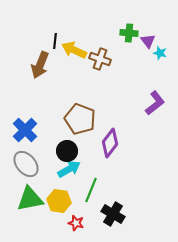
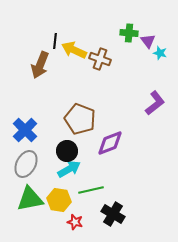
purple diamond: rotated 32 degrees clockwise
gray ellipse: rotated 68 degrees clockwise
green line: rotated 55 degrees clockwise
yellow hexagon: moved 1 px up
red star: moved 1 px left, 1 px up
